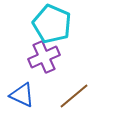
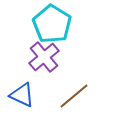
cyan pentagon: rotated 9 degrees clockwise
purple cross: rotated 16 degrees counterclockwise
